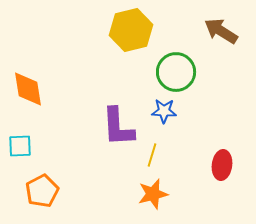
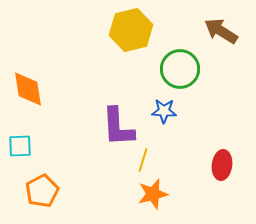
green circle: moved 4 px right, 3 px up
yellow line: moved 9 px left, 5 px down
